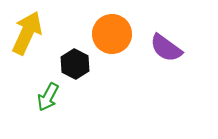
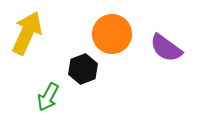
black hexagon: moved 8 px right, 5 px down; rotated 12 degrees clockwise
